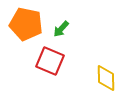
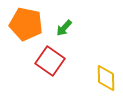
green arrow: moved 3 px right, 1 px up
red square: rotated 12 degrees clockwise
